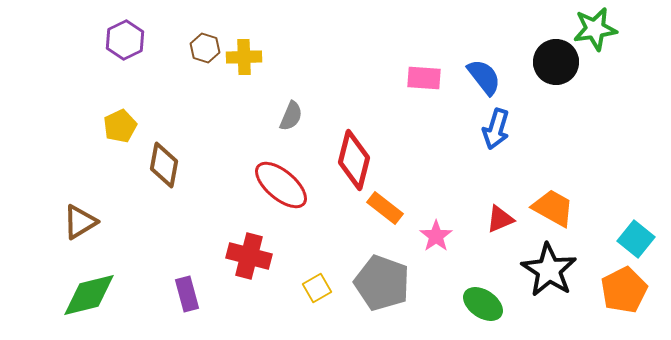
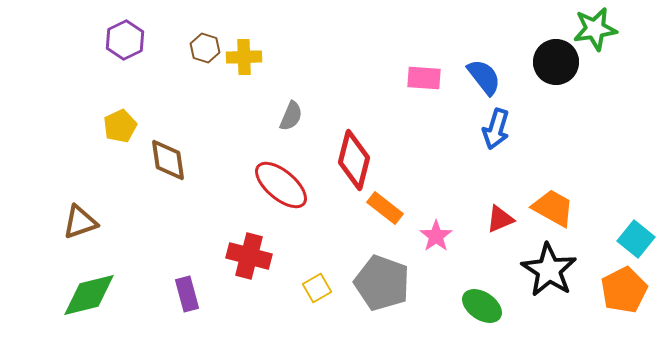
brown diamond: moved 4 px right, 5 px up; rotated 18 degrees counterclockwise
brown triangle: rotated 12 degrees clockwise
green ellipse: moved 1 px left, 2 px down
